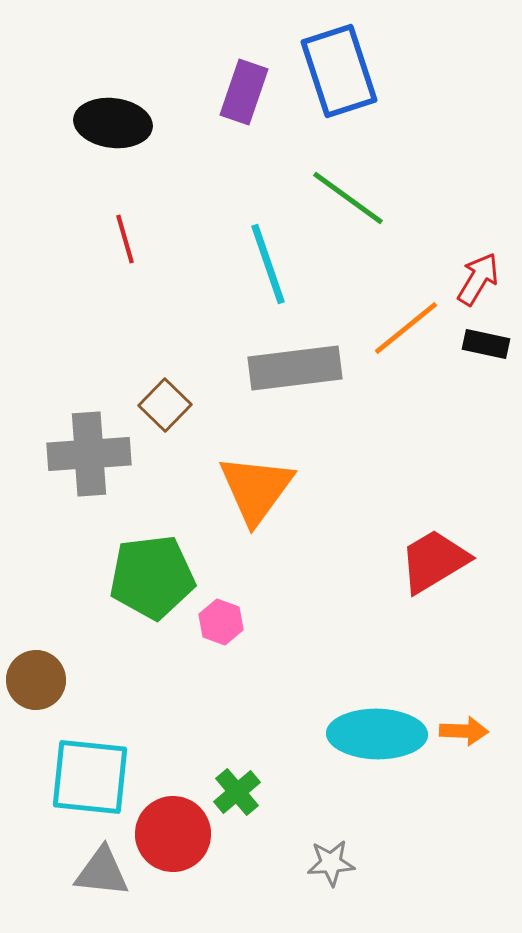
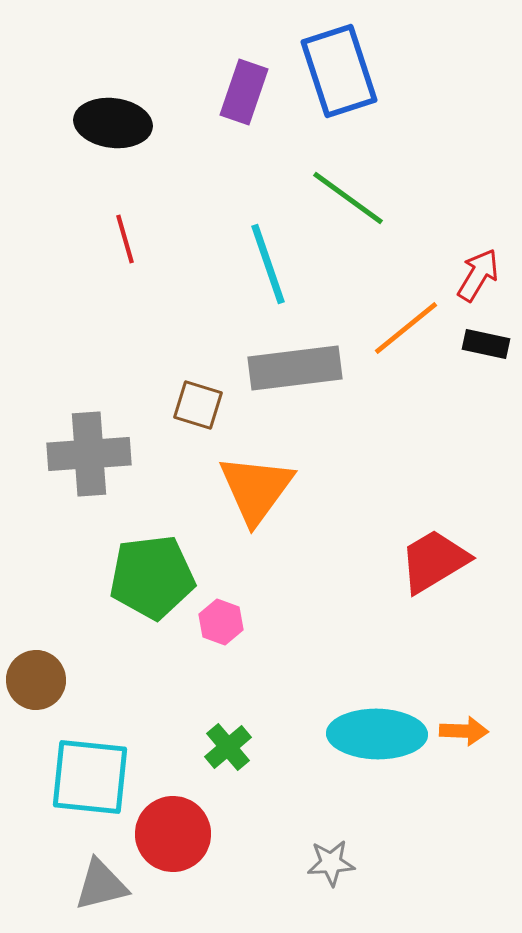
red arrow: moved 4 px up
brown square: moved 33 px right; rotated 27 degrees counterclockwise
green cross: moved 9 px left, 45 px up
gray triangle: moved 1 px left, 13 px down; rotated 20 degrees counterclockwise
